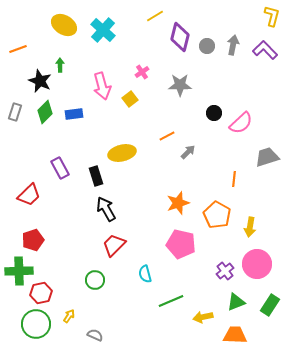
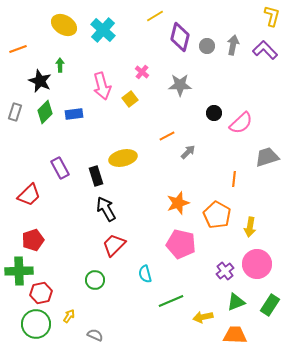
pink cross at (142, 72): rotated 16 degrees counterclockwise
yellow ellipse at (122, 153): moved 1 px right, 5 px down
